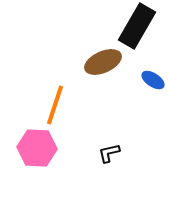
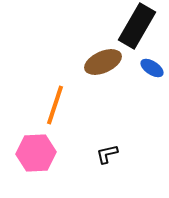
blue ellipse: moved 1 px left, 12 px up
pink hexagon: moved 1 px left, 5 px down; rotated 6 degrees counterclockwise
black L-shape: moved 2 px left, 1 px down
